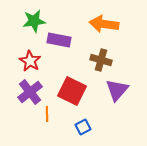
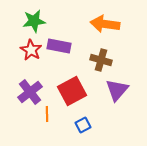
orange arrow: moved 1 px right
purple rectangle: moved 6 px down
red star: moved 1 px right, 11 px up
red square: rotated 36 degrees clockwise
blue square: moved 2 px up
